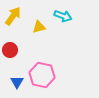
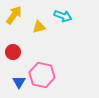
yellow arrow: moved 1 px right, 1 px up
red circle: moved 3 px right, 2 px down
blue triangle: moved 2 px right
